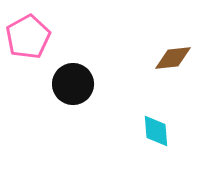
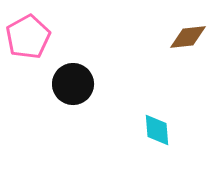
brown diamond: moved 15 px right, 21 px up
cyan diamond: moved 1 px right, 1 px up
